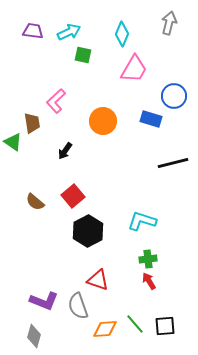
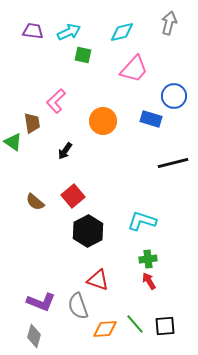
cyan diamond: moved 2 px up; rotated 55 degrees clockwise
pink trapezoid: rotated 12 degrees clockwise
purple L-shape: moved 3 px left, 1 px down
